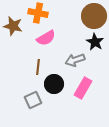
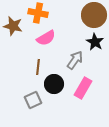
brown circle: moved 1 px up
gray arrow: rotated 144 degrees clockwise
